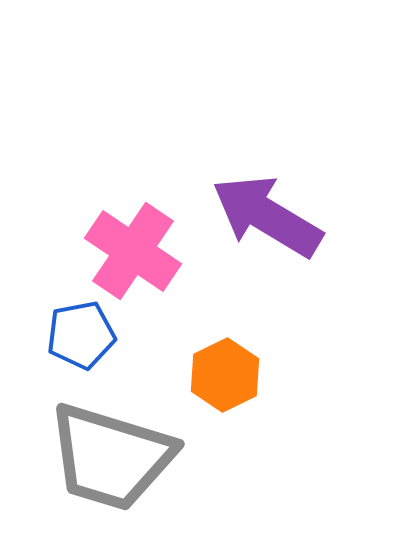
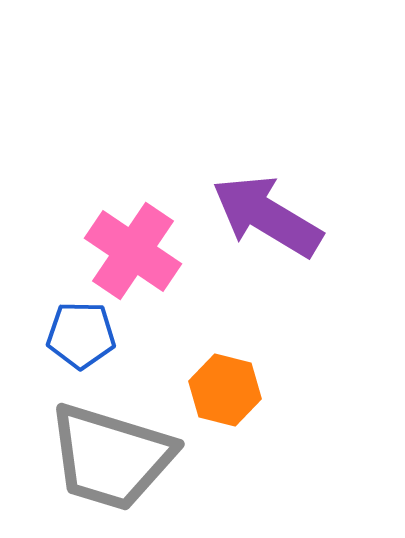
blue pentagon: rotated 12 degrees clockwise
orange hexagon: moved 15 px down; rotated 20 degrees counterclockwise
